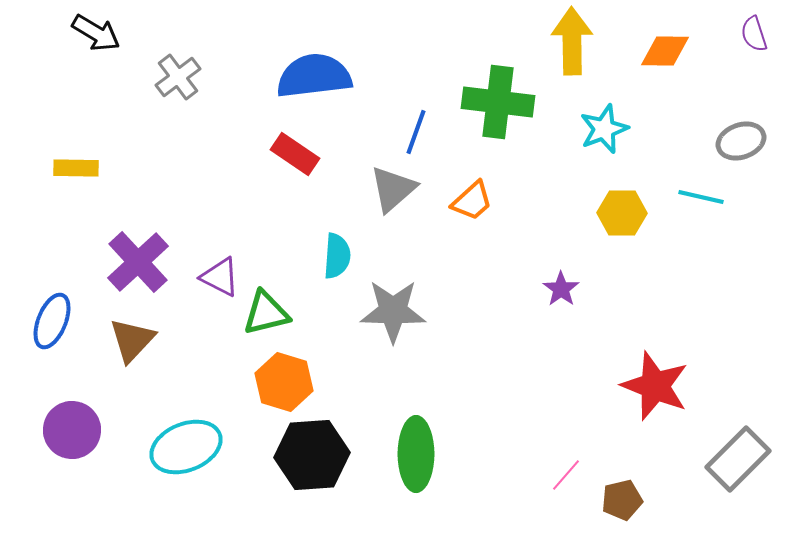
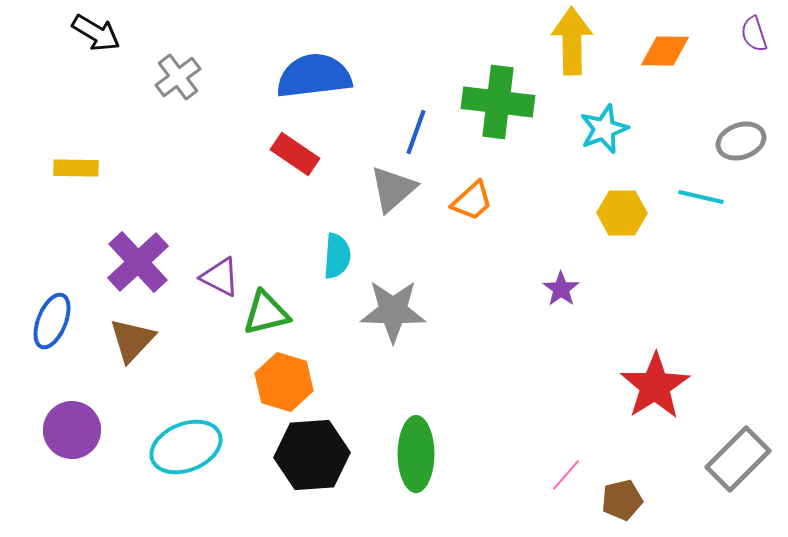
red star: rotated 18 degrees clockwise
